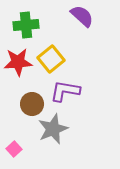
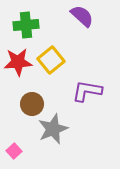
yellow square: moved 1 px down
purple L-shape: moved 22 px right
pink square: moved 2 px down
